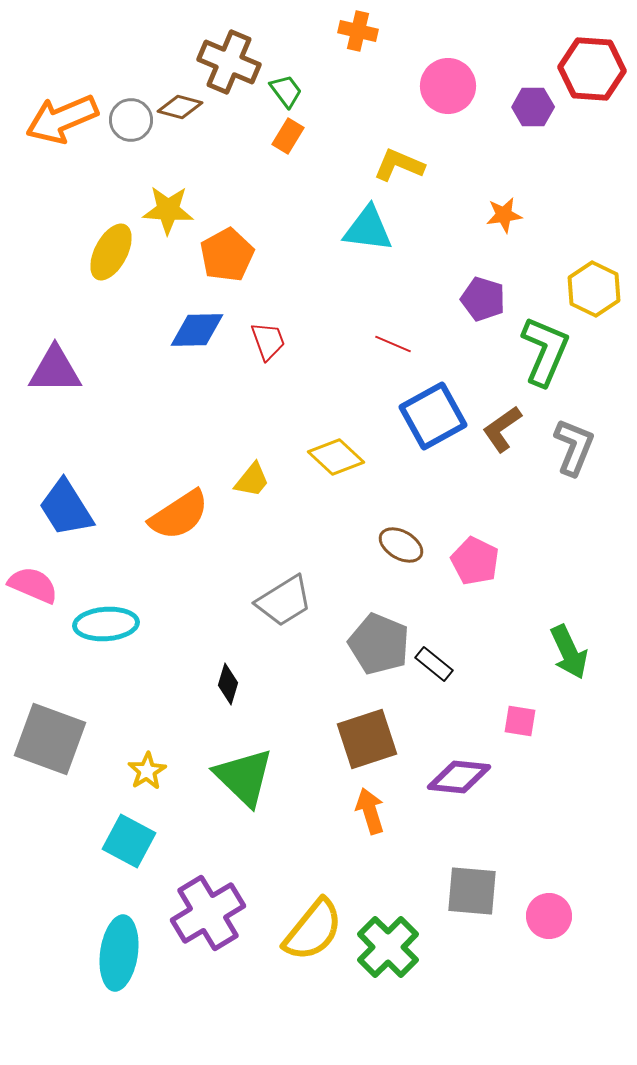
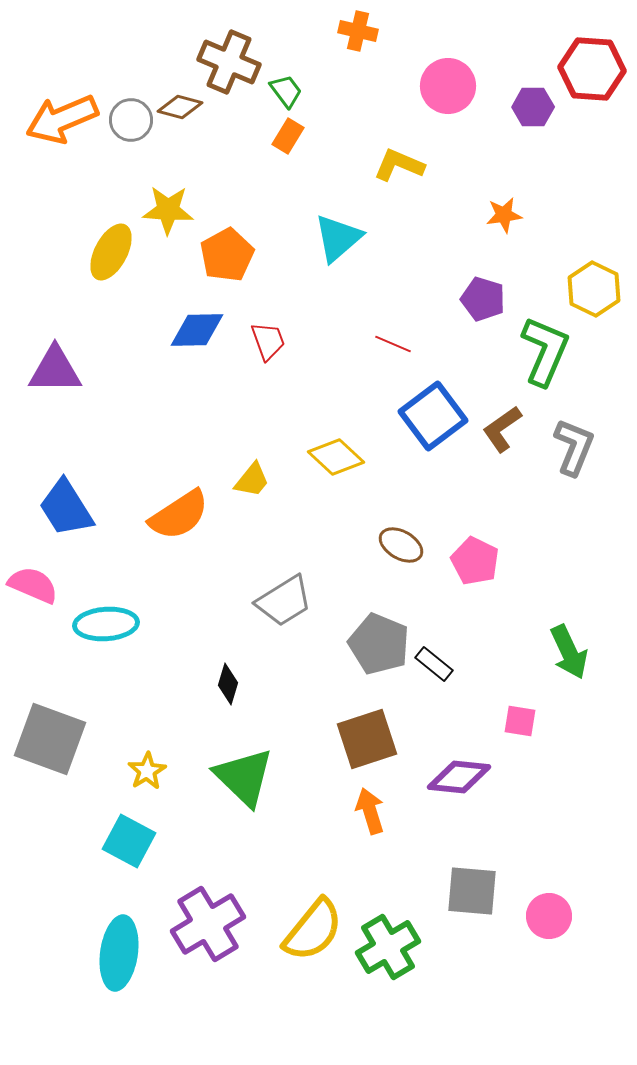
cyan triangle at (368, 229): moved 30 px left, 9 px down; rotated 48 degrees counterclockwise
blue square at (433, 416): rotated 8 degrees counterclockwise
purple cross at (208, 913): moved 11 px down
green cross at (388, 947): rotated 14 degrees clockwise
